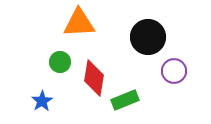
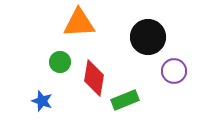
blue star: rotated 20 degrees counterclockwise
